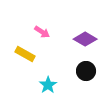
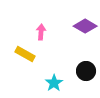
pink arrow: moved 1 px left; rotated 119 degrees counterclockwise
purple diamond: moved 13 px up
cyan star: moved 6 px right, 2 px up
